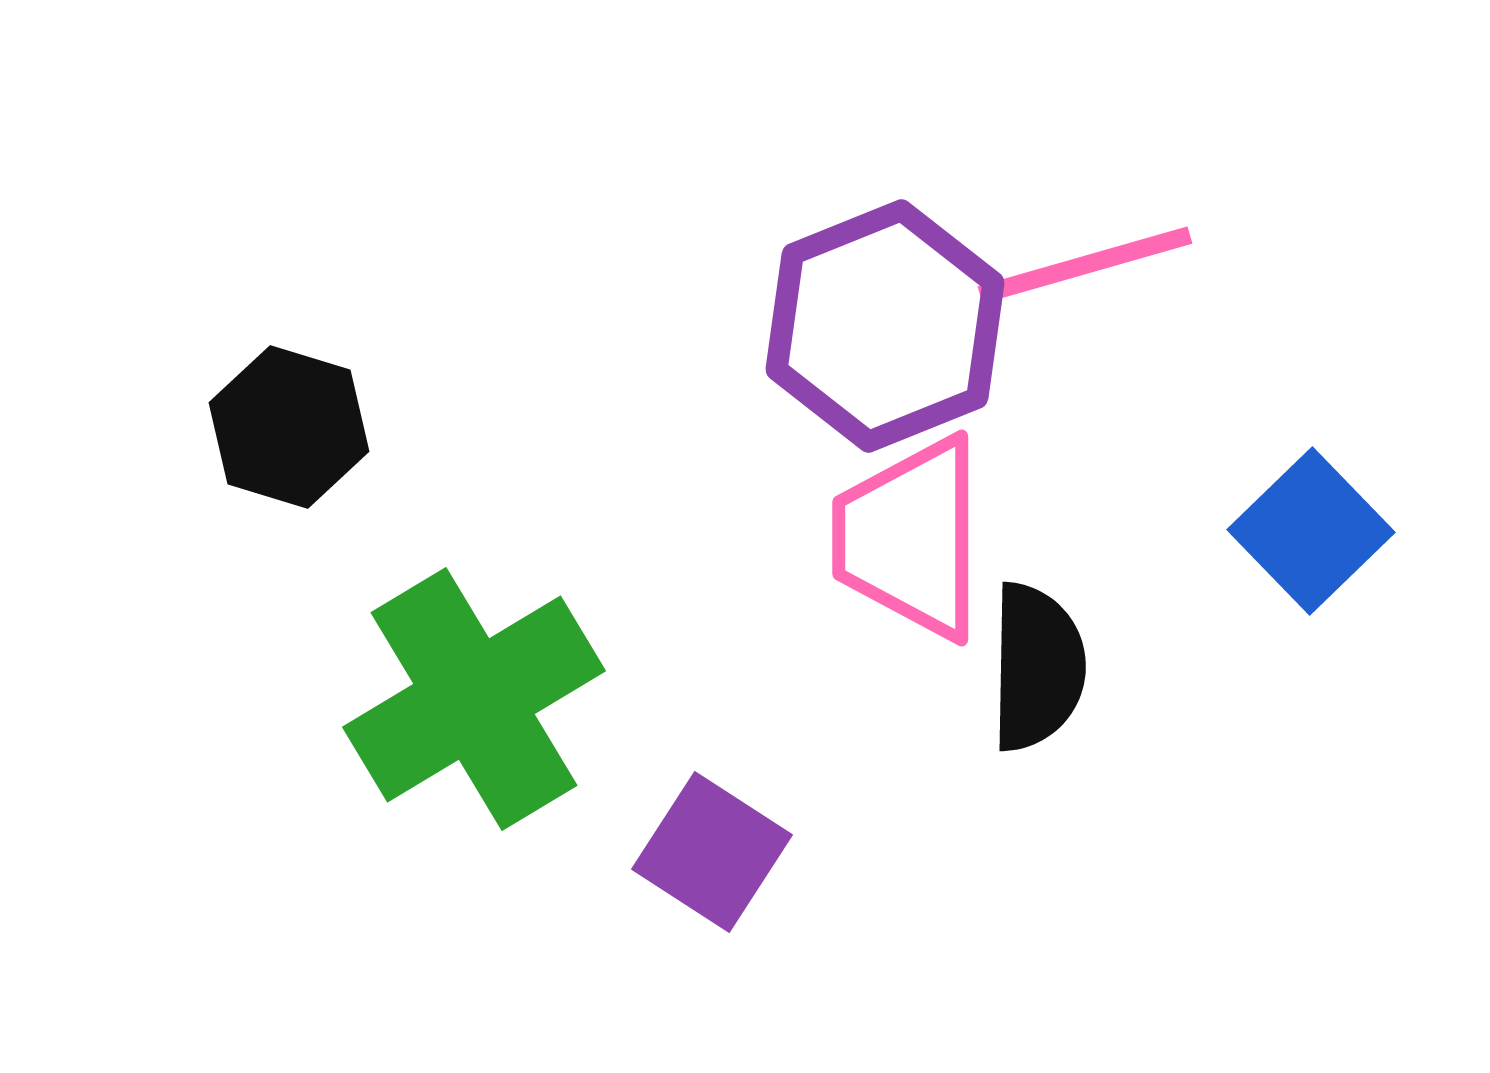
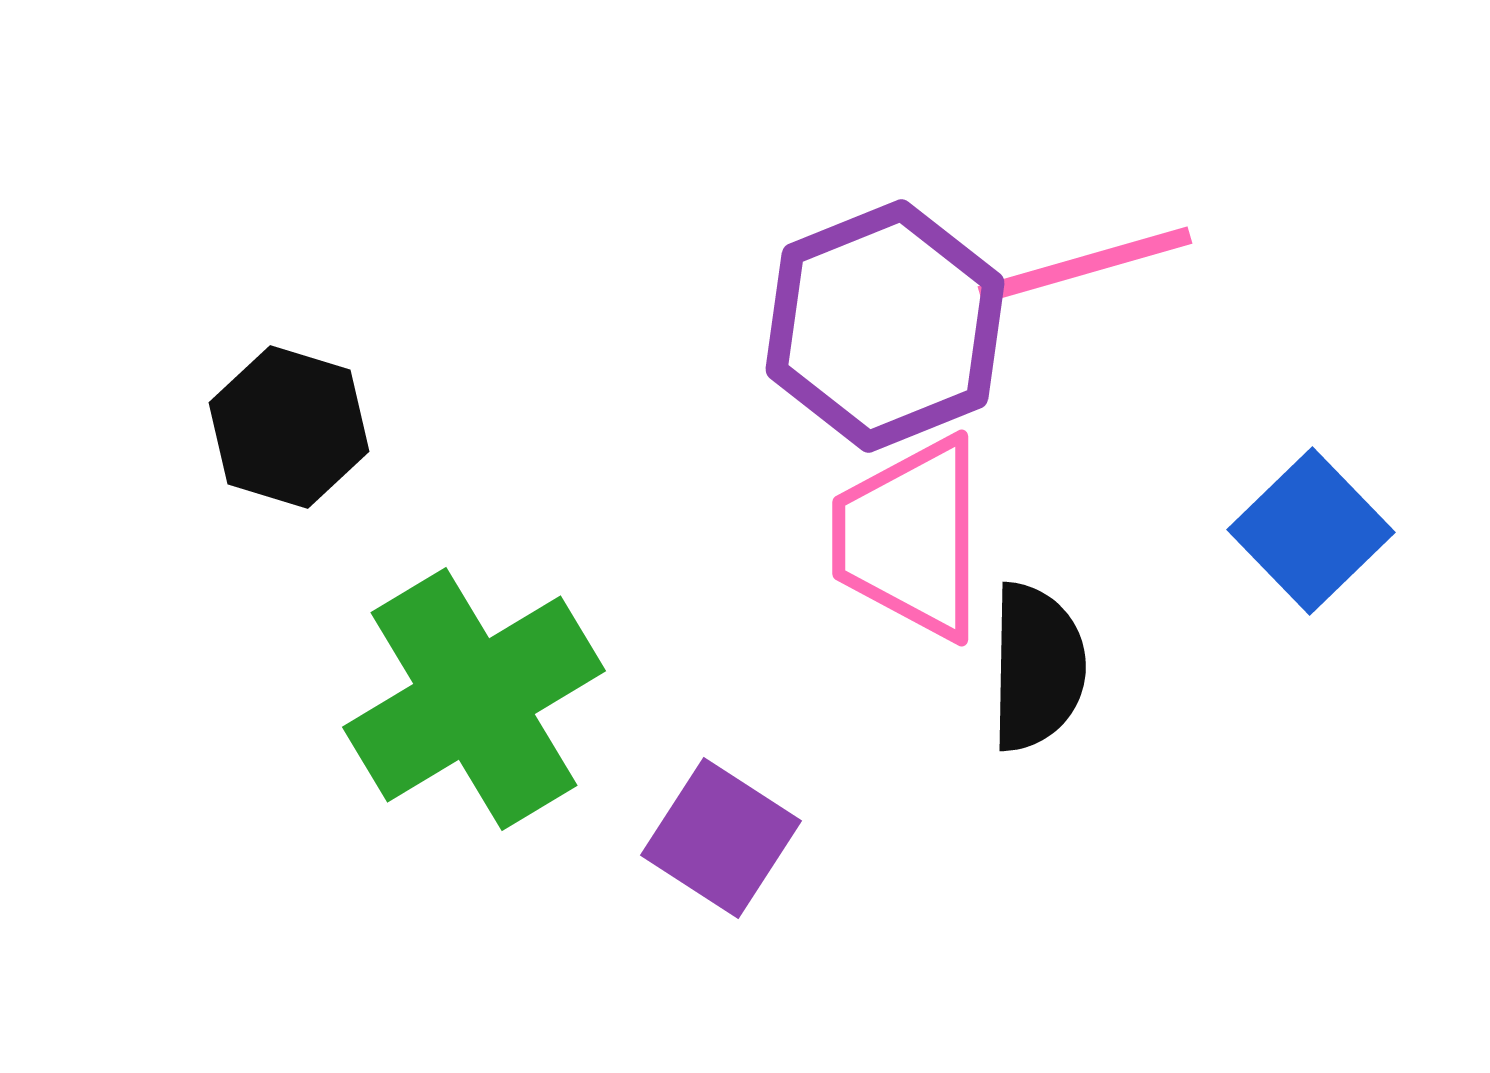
purple square: moved 9 px right, 14 px up
